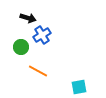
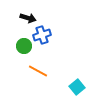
blue cross: rotated 12 degrees clockwise
green circle: moved 3 px right, 1 px up
cyan square: moved 2 px left; rotated 28 degrees counterclockwise
